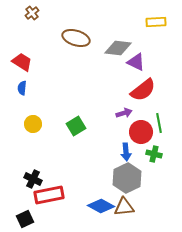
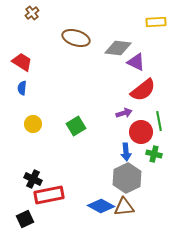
green line: moved 2 px up
